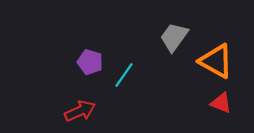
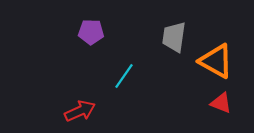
gray trapezoid: rotated 28 degrees counterclockwise
purple pentagon: moved 1 px right, 30 px up; rotated 15 degrees counterclockwise
cyan line: moved 1 px down
